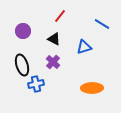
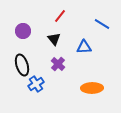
black triangle: rotated 24 degrees clockwise
blue triangle: rotated 14 degrees clockwise
purple cross: moved 5 px right, 2 px down
blue cross: rotated 21 degrees counterclockwise
